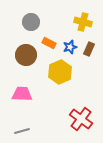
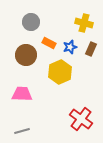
yellow cross: moved 1 px right, 1 px down
brown rectangle: moved 2 px right
